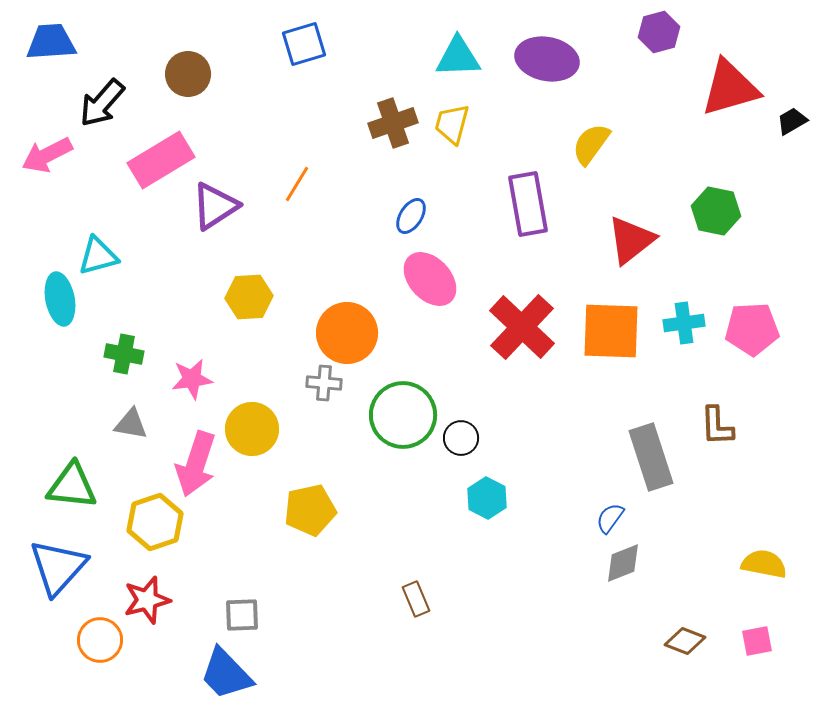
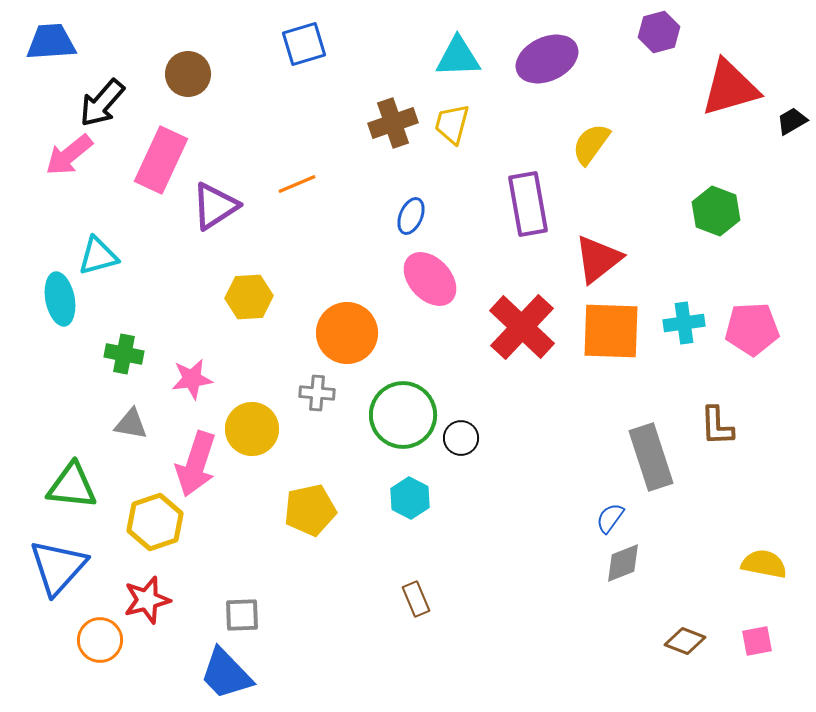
purple ellipse at (547, 59): rotated 36 degrees counterclockwise
pink arrow at (47, 155): moved 22 px right; rotated 12 degrees counterclockwise
pink rectangle at (161, 160): rotated 34 degrees counterclockwise
orange line at (297, 184): rotated 36 degrees clockwise
green hexagon at (716, 211): rotated 9 degrees clockwise
blue ellipse at (411, 216): rotated 9 degrees counterclockwise
red triangle at (631, 240): moved 33 px left, 19 px down
gray cross at (324, 383): moved 7 px left, 10 px down
cyan hexagon at (487, 498): moved 77 px left
